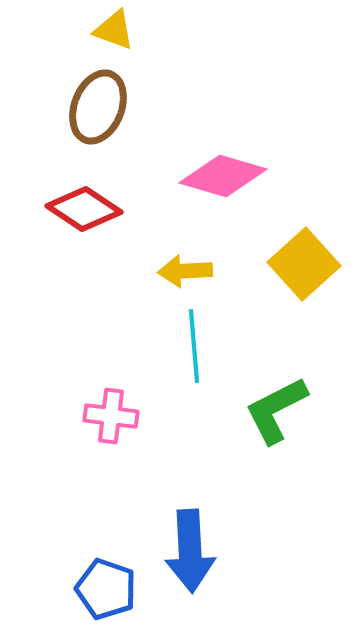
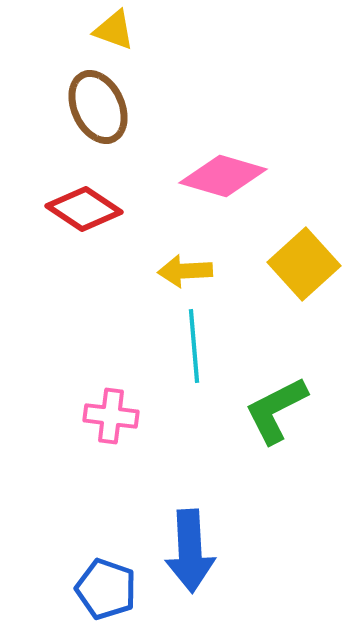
brown ellipse: rotated 46 degrees counterclockwise
